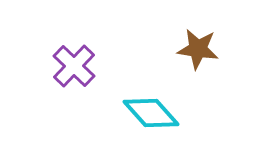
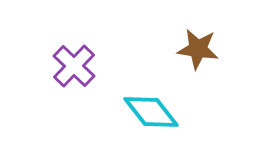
cyan diamond: moved 1 px up; rotated 4 degrees clockwise
